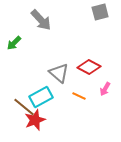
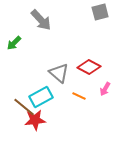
red star: rotated 15 degrees clockwise
